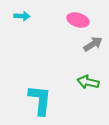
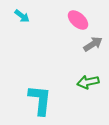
cyan arrow: rotated 35 degrees clockwise
pink ellipse: rotated 25 degrees clockwise
green arrow: rotated 25 degrees counterclockwise
